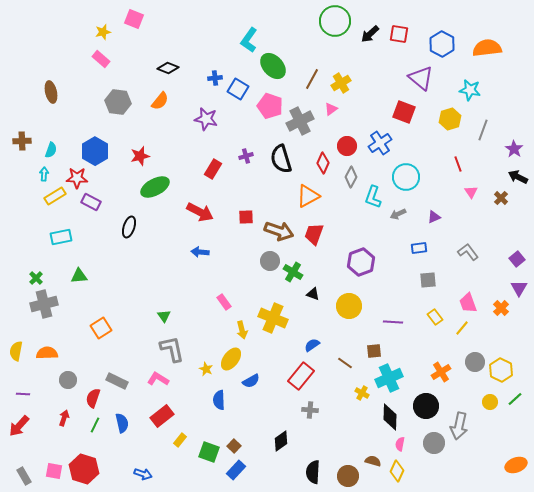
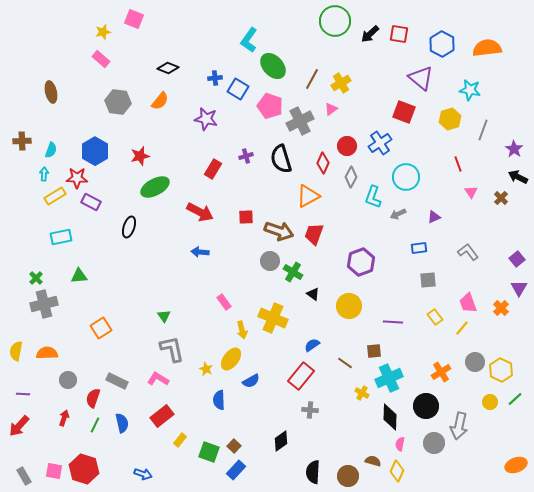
black triangle at (313, 294): rotated 16 degrees clockwise
